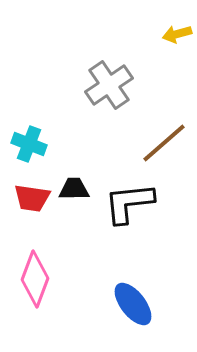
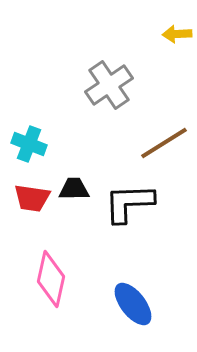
yellow arrow: rotated 12 degrees clockwise
brown line: rotated 9 degrees clockwise
black L-shape: rotated 4 degrees clockwise
pink diamond: moved 16 px right; rotated 8 degrees counterclockwise
